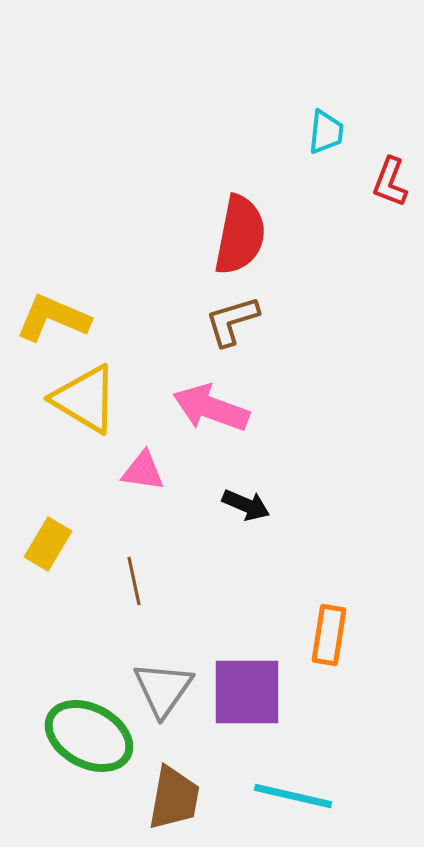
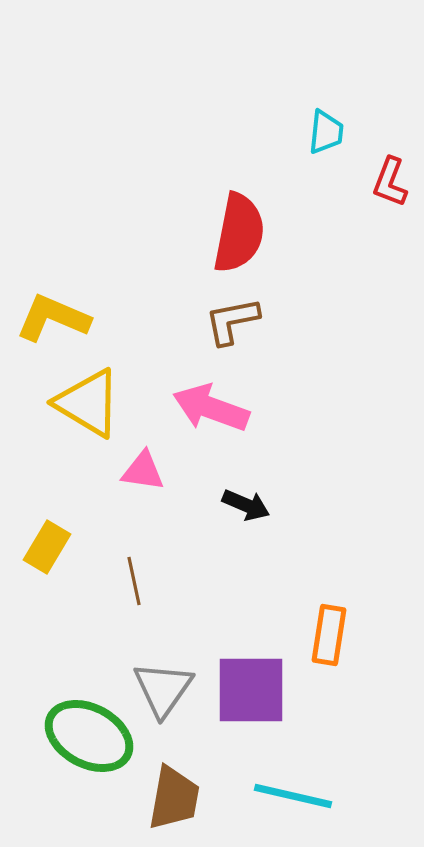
red semicircle: moved 1 px left, 2 px up
brown L-shape: rotated 6 degrees clockwise
yellow triangle: moved 3 px right, 4 px down
yellow rectangle: moved 1 px left, 3 px down
purple square: moved 4 px right, 2 px up
